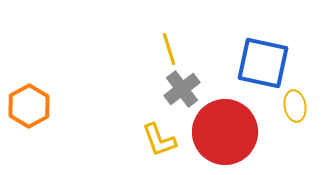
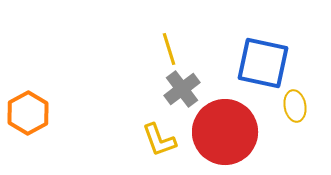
orange hexagon: moved 1 px left, 7 px down
